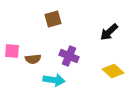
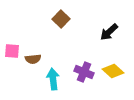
brown square: moved 8 px right; rotated 30 degrees counterclockwise
purple cross: moved 15 px right, 16 px down
cyan arrow: moved 1 px left, 1 px up; rotated 105 degrees counterclockwise
